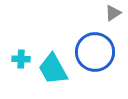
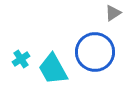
cyan cross: rotated 36 degrees counterclockwise
